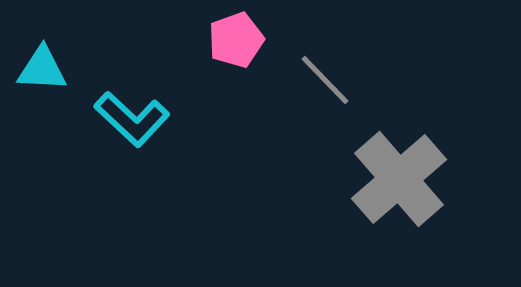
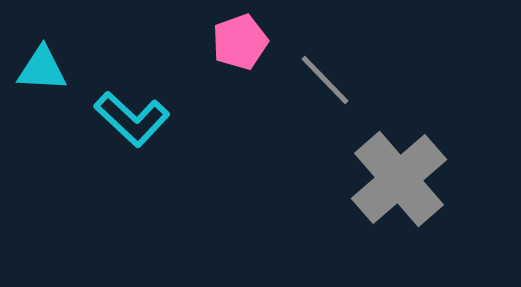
pink pentagon: moved 4 px right, 2 px down
